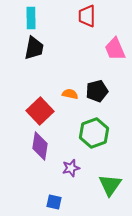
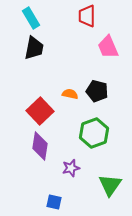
cyan rectangle: rotated 30 degrees counterclockwise
pink trapezoid: moved 7 px left, 2 px up
black pentagon: rotated 30 degrees clockwise
